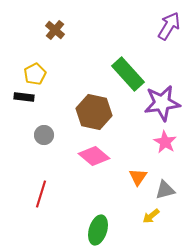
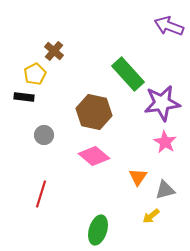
purple arrow: rotated 100 degrees counterclockwise
brown cross: moved 1 px left, 21 px down
